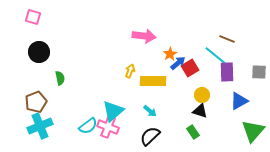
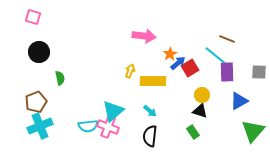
cyan semicircle: rotated 30 degrees clockwise
black semicircle: rotated 40 degrees counterclockwise
